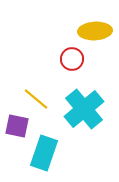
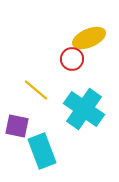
yellow ellipse: moved 6 px left, 7 px down; rotated 20 degrees counterclockwise
yellow line: moved 9 px up
cyan cross: rotated 15 degrees counterclockwise
cyan rectangle: moved 2 px left, 2 px up; rotated 40 degrees counterclockwise
